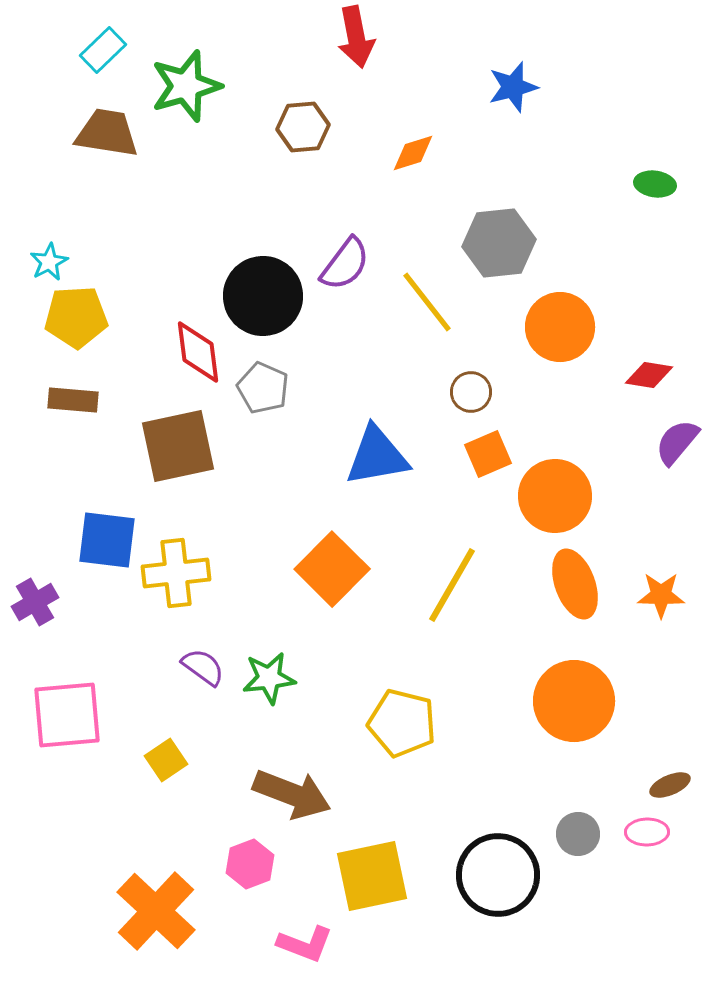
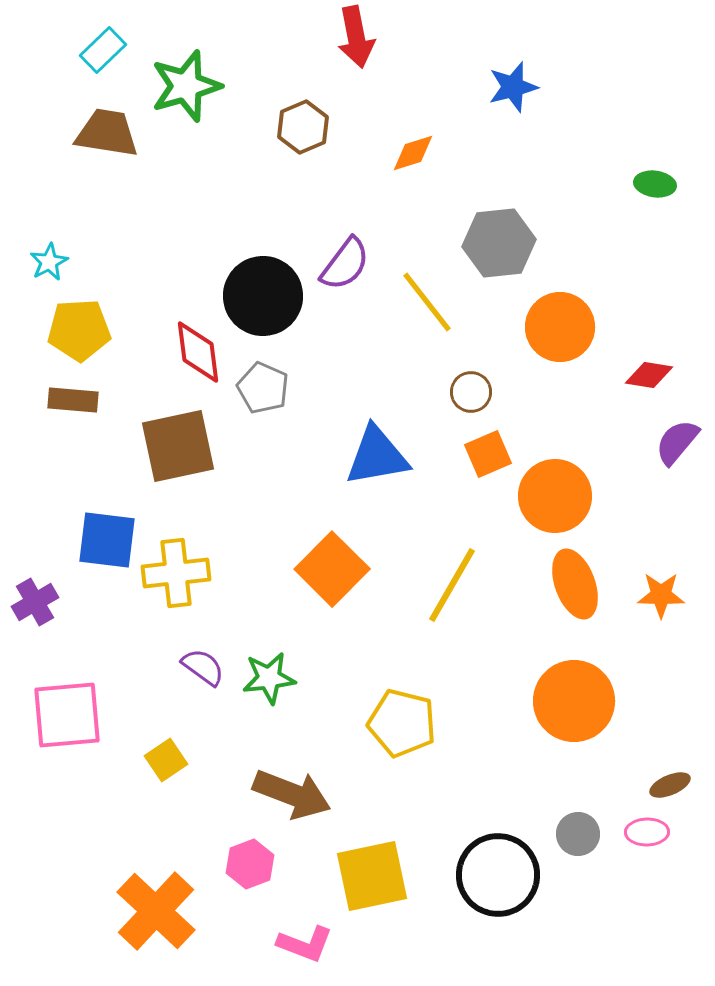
brown hexagon at (303, 127): rotated 18 degrees counterclockwise
yellow pentagon at (76, 317): moved 3 px right, 13 px down
